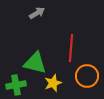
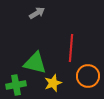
orange circle: moved 1 px right
